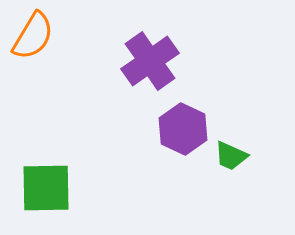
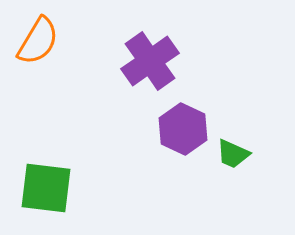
orange semicircle: moved 5 px right, 5 px down
green trapezoid: moved 2 px right, 2 px up
green square: rotated 8 degrees clockwise
